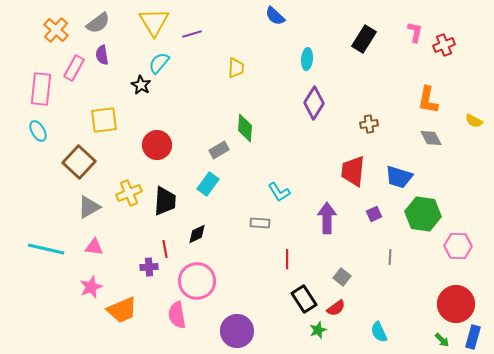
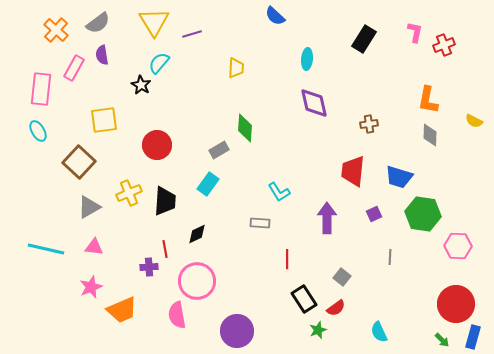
purple diamond at (314, 103): rotated 44 degrees counterclockwise
gray diamond at (431, 138): moved 1 px left, 3 px up; rotated 30 degrees clockwise
